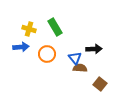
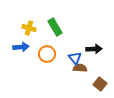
yellow cross: moved 1 px up
